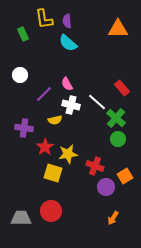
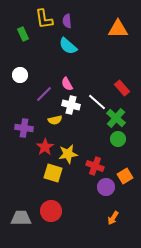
cyan semicircle: moved 3 px down
